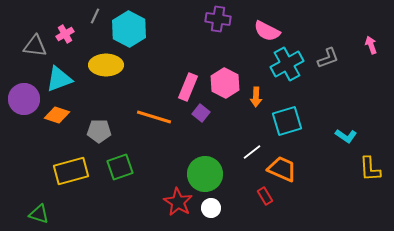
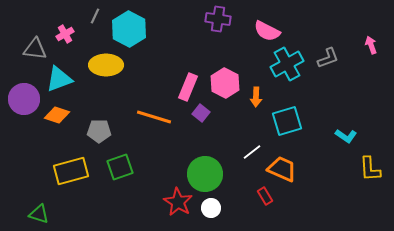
gray triangle: moved 3 px down
